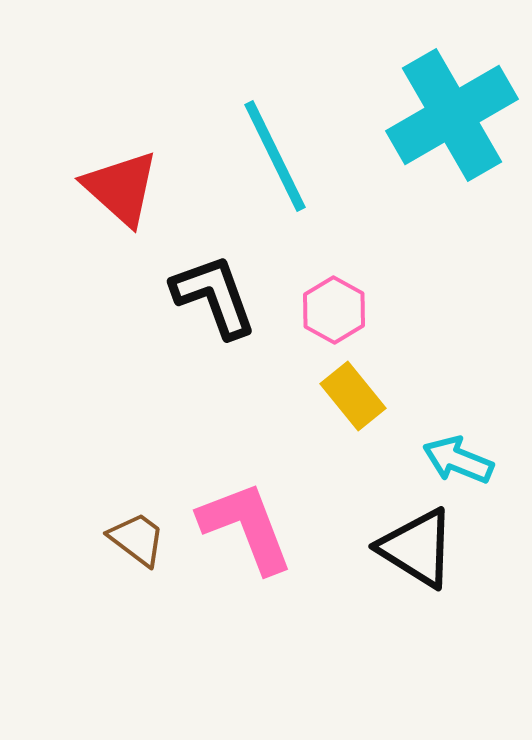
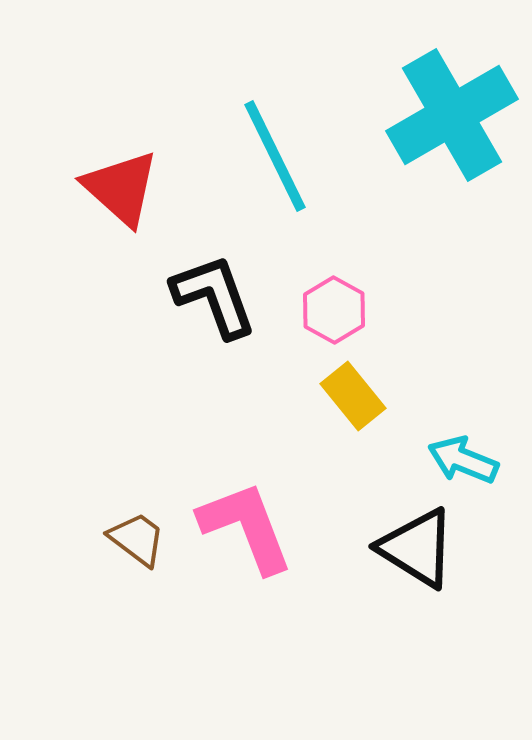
cyan arrow: moved 5 px right
